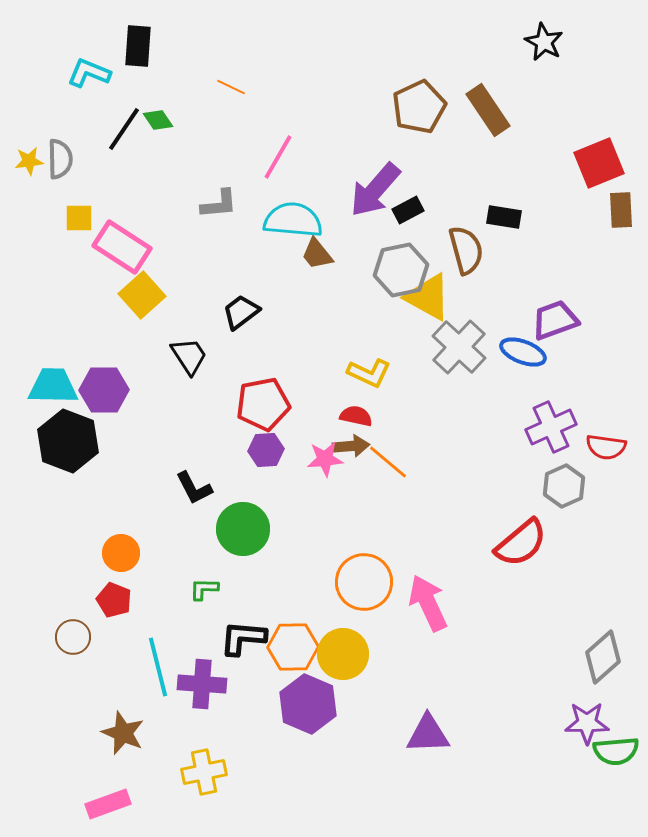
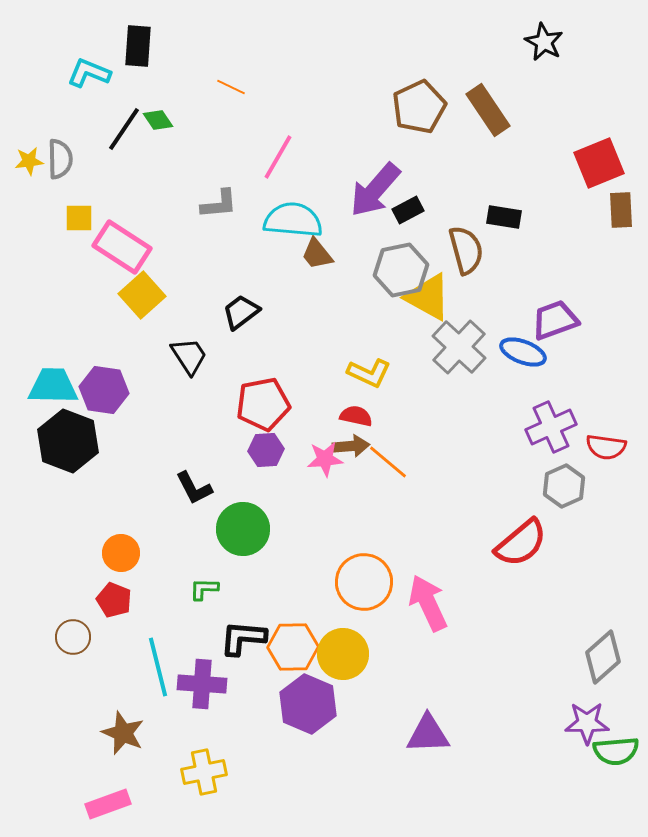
purple hexagon at (104, 390): rotated 9 degrees clockwise
